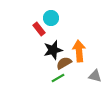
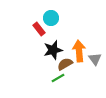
brown semicircle: moved 1 px right, 1 px down
gray triangle: moved 17 px up; rotated 40 degrees clockwise
